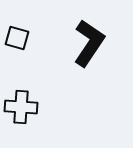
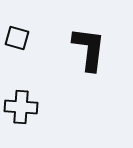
black L-shape: moved 6 px down; rotated 27 degrees counterclockwise
